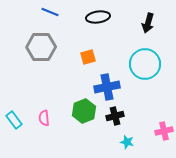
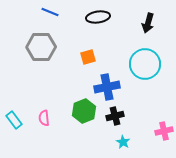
cyan star: moved 4 px left; rotated 16 degrees clockwise
